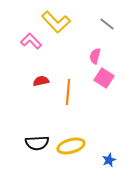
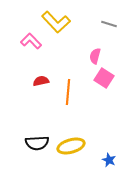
gray line: moved 2 px right; rotated 21 degrees counterclockwise
blue star: rotated 24 degrees counterclockwise
